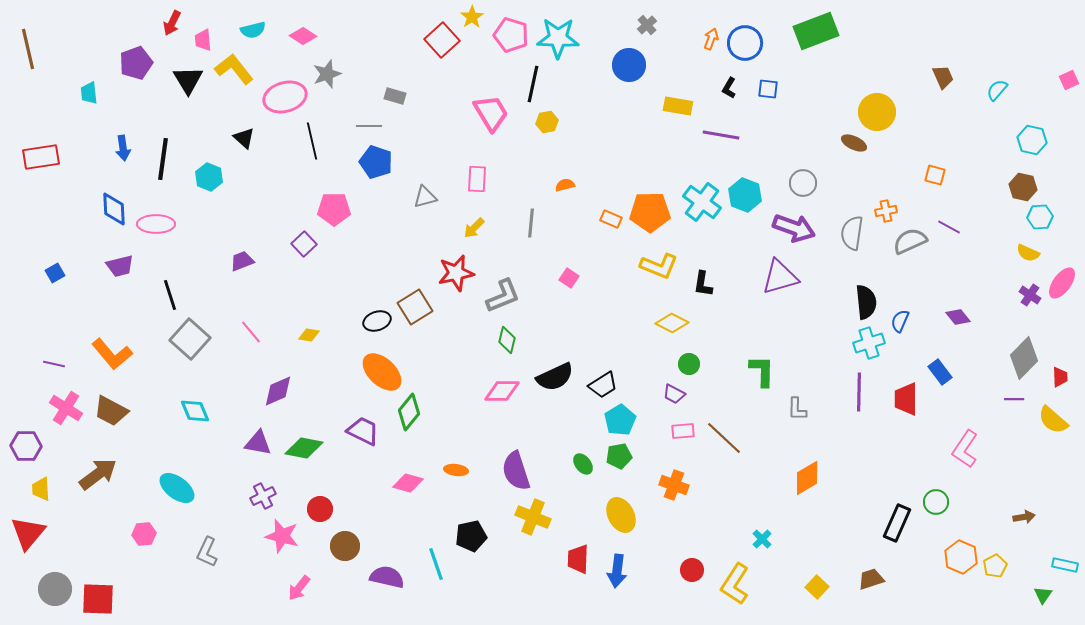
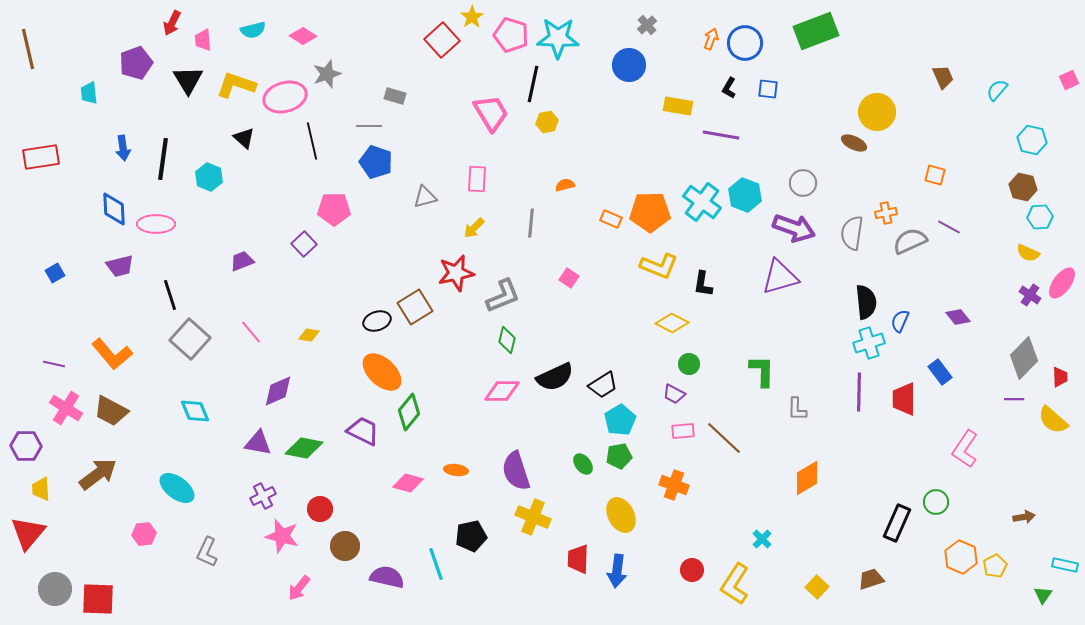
yellow L-shape at (234, 69): moved 2 px right, 16 px down; rotated 33 degrees counterclockwise
orange cross at (886, 211): moved 2 px down
red trapezoid at (906, 399): moved 2 px left
